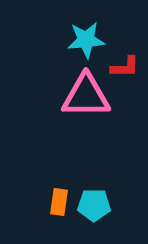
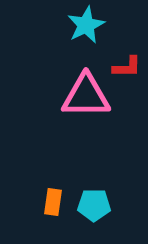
cyan star: moved 15 px up; rotated 21 degrees counterclockwise
red L-shape: moved 2 px right
orange rectangle: moved 6 px left
